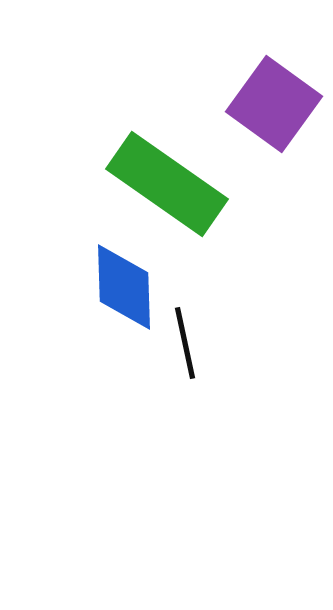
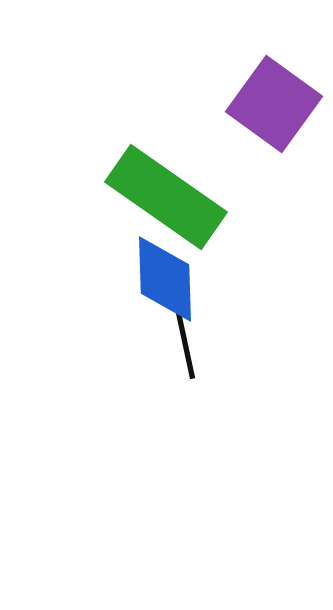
green rectangle: moved 1 px left, 13 px down
blue diamond: moved 41 px right, 8 px up
